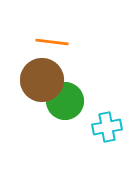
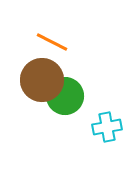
orange line: rotated 20 degrees clockwise
green circle: moved 5 px up
